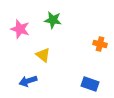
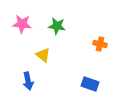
green star: moved 4 px right, 6 px down
pink star: moved 2 px right, 5 px up; rotated 12 degrees counterclockwise
blue arrow: rotated 84 degrees counterclockwise
